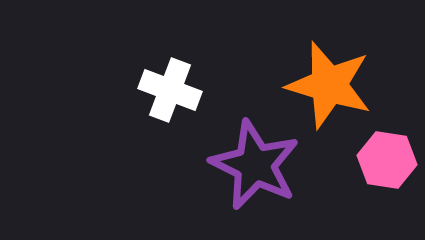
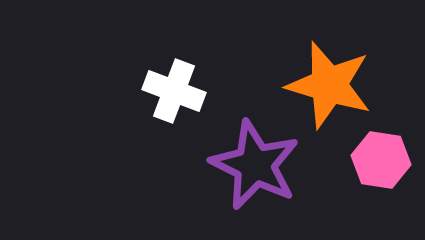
white cross: moved 4 px right, 1 px down
pink hexagon: moved 6 px left
